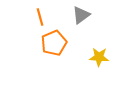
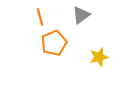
yellow star: rotated 18 degrees counterclockwise
